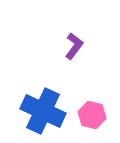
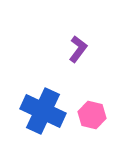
purple L-shape: moved 4 px right, 3 px down
